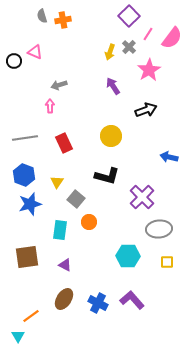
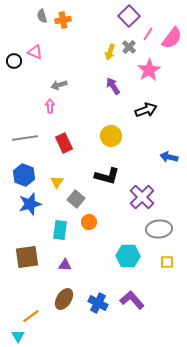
purple triangle: rotated 24 degrees counterclockwise
